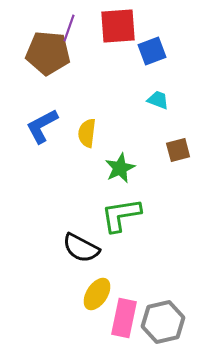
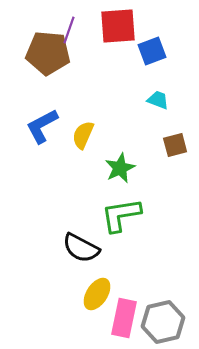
purple line: moved 2 px down
yellow semicircle: moved 4 px left, 2 px down; rotated 16 degrees clockwise
brown square: moved 3 px left, 5 px up
